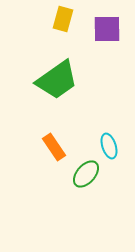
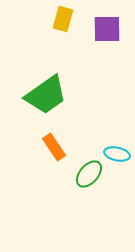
green trapezoid: moved 11 px left, 15 px down
cyan ellipse: moved 8 px right, 8 px down; rotated 60 degrees counterclockwise
green ellipse: moved 3 px right
